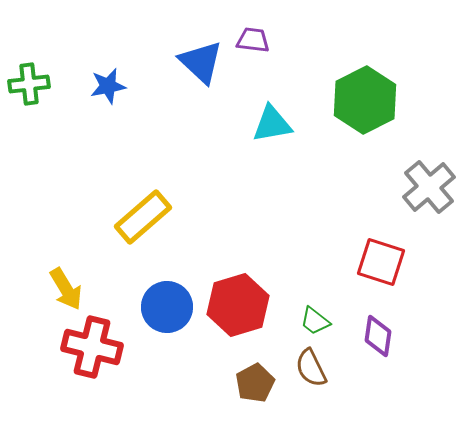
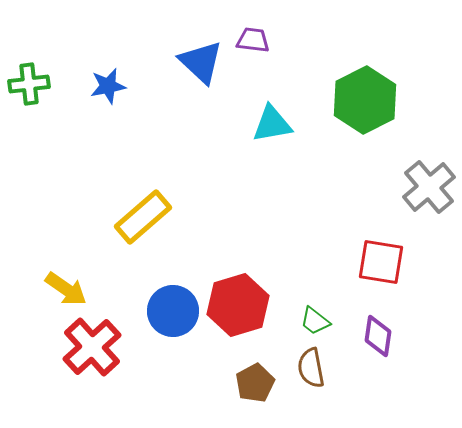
red square: rotated 9 degrees counterclockwise
yellow arrow: rotated 24 degrees counterclockwise
blue circle: moved 6 px right, 4 px down
red cross: rotated 34 degrees clockwise
brown semicircle: rotated 15 degrees clockwise
